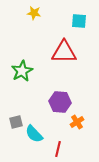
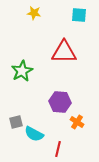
cyan square: moved 6 px up
orange cross: rotated 24 degrees counterclockwise
cyan semicircle: rotated 18 degrees counterclockwise
